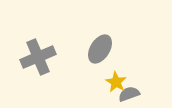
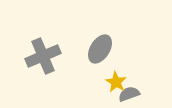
gray cross: moved 5 px right, 1 px up
